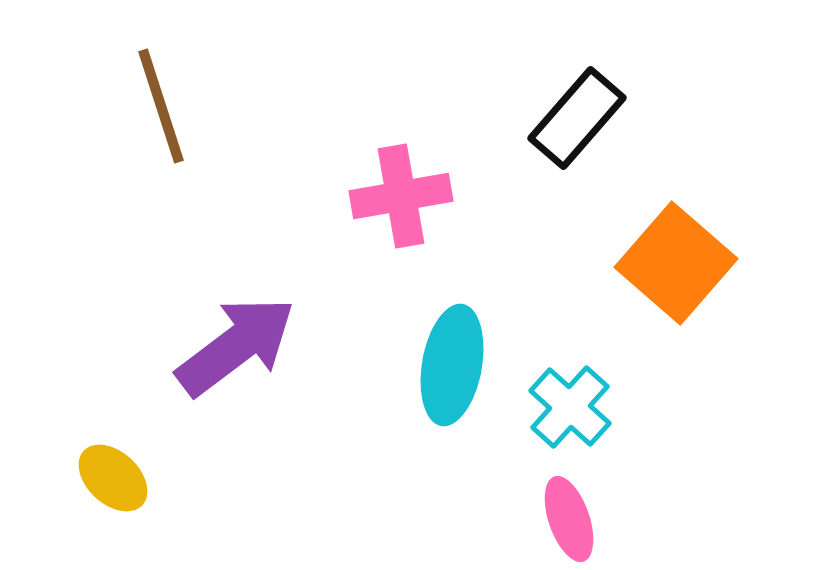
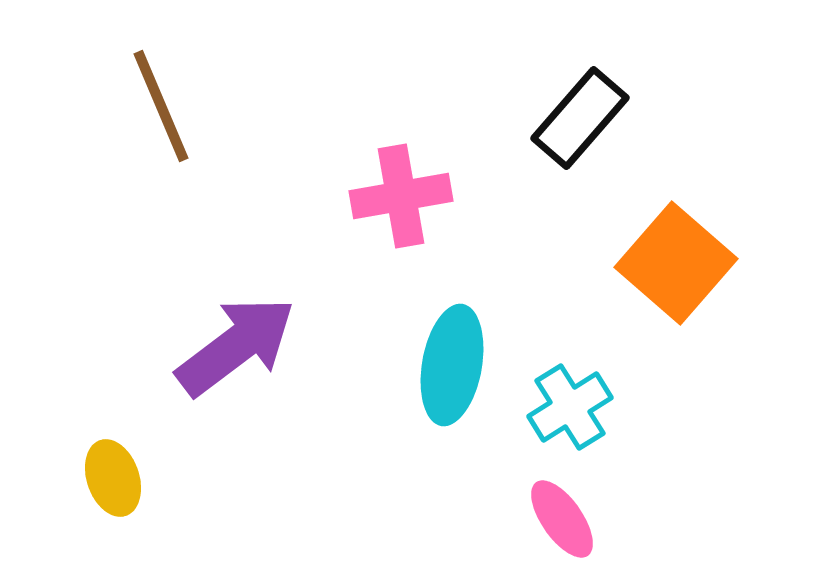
brown line: rotated 5 degrees counterclockwise
black rectangle: moved 3 px right
cyan cross: rotated 16 degrees clockwise
yellow ellipse: rotated 28 degrees clockwise
pink ellipse: moved 7 px left; rotated 16 degrees counterclockwise
